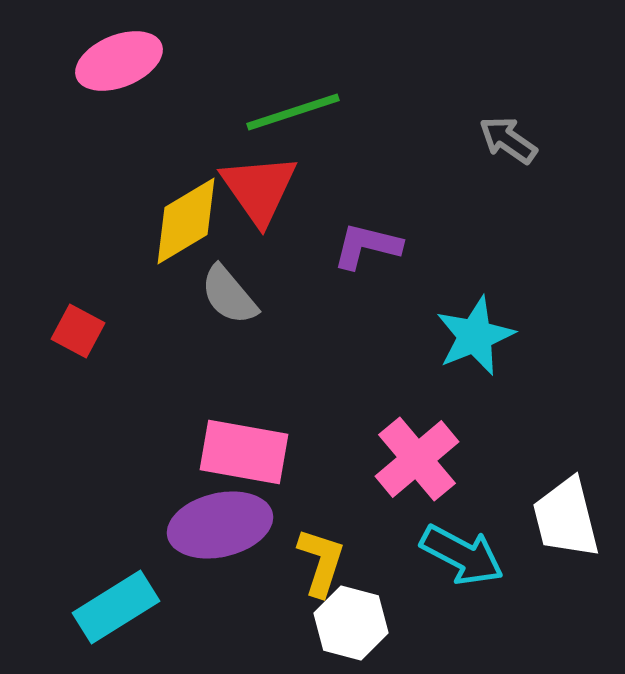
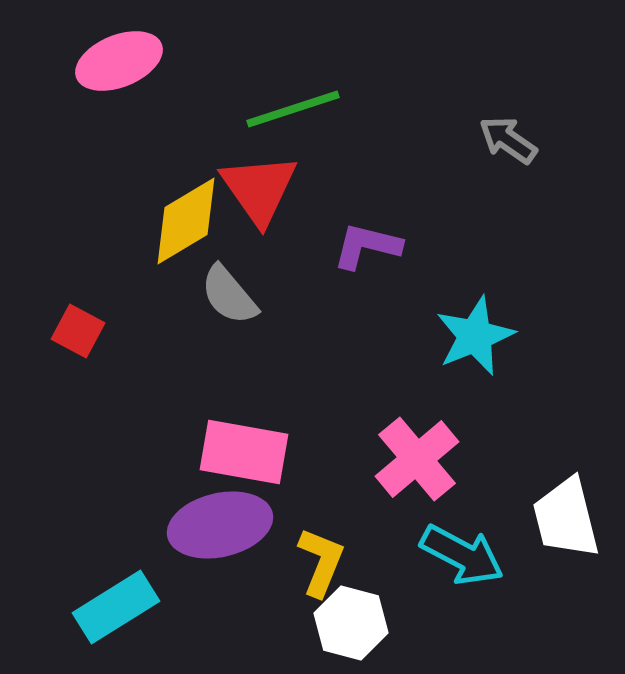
green line: moved 3 px up
yellow L-shape: rotated 4 degrees clockwise
